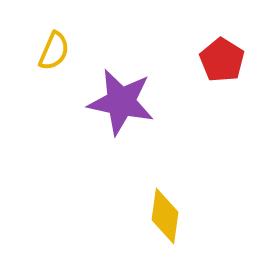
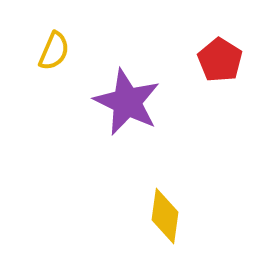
red pentagon: moved 2 px left
purple star: moved 6 px right; rotated 14 degrees clockwise
